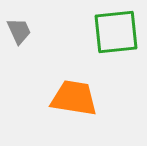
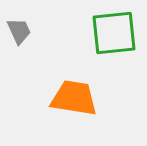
green square: moved 2 px left, 1 px down
